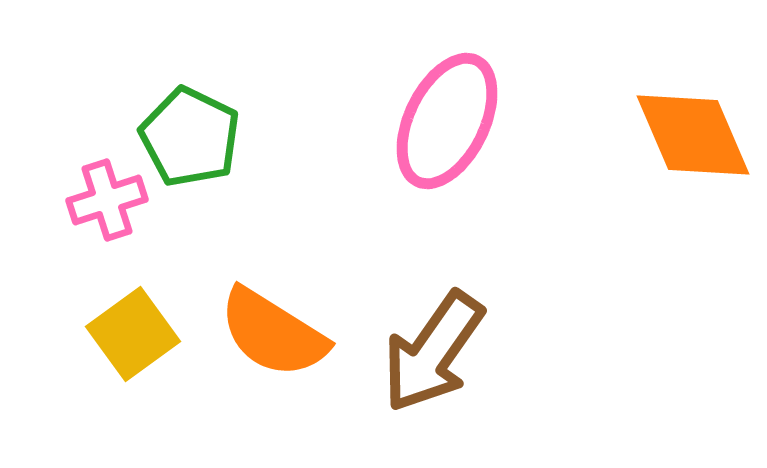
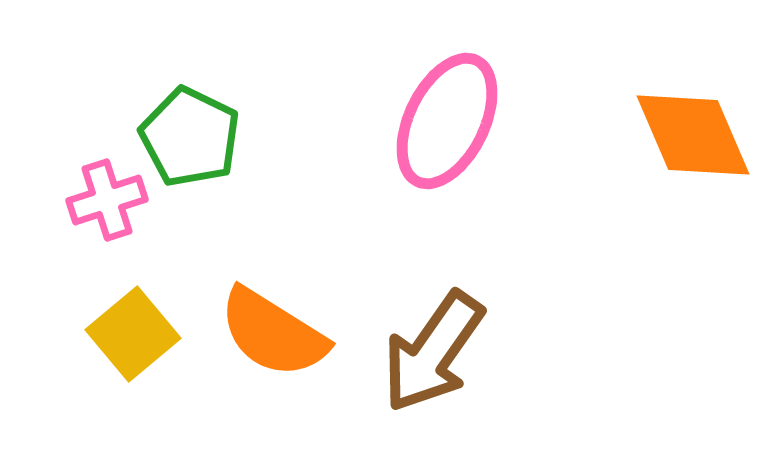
yellow square: rotated 4 degrees counterclockwise
